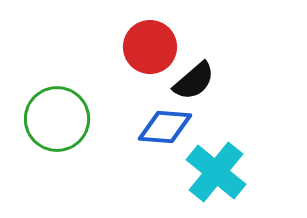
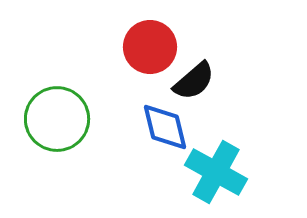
blue diamond: rotated 72 degrees clockwise
cyan cross: rotated 10 degrees counterclockwise
